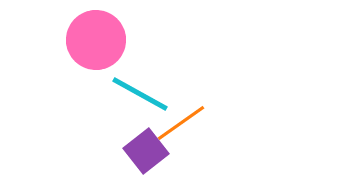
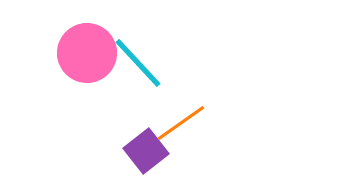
pink circle: moved 9 px left, 13 px down
cyan line: moved 2 px left, 31 px up; rotated 18 degrees clockwise
